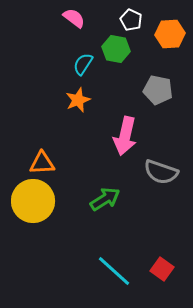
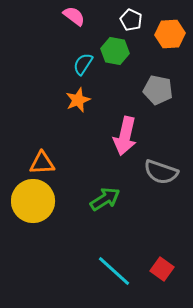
pink semicircle: moved 2 px up
green hexagon: moved 1 px left, 2 px down
